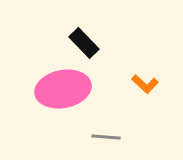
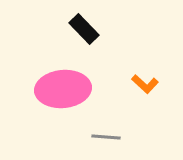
black rectangle: moved 14 px up
pink ellipse: rotated 6 degrees clockwise
